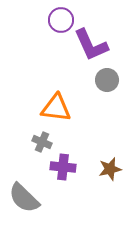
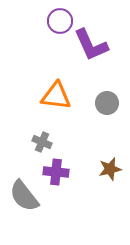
purple circle: moved 1 px left, 1 px down
gray circle: moved 23 px down
orange triangle: moved 12 px up
purple cross: moved 7 px left, 5 px down
gray semicircle: moved 2 px up; rotated 8 degrees clockwise
